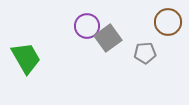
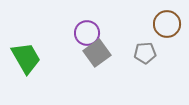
brown circle: moved 1 px left, 2 px down
purple circle: moved 7 px down
gray square: moved 11 px left, 15 px down
